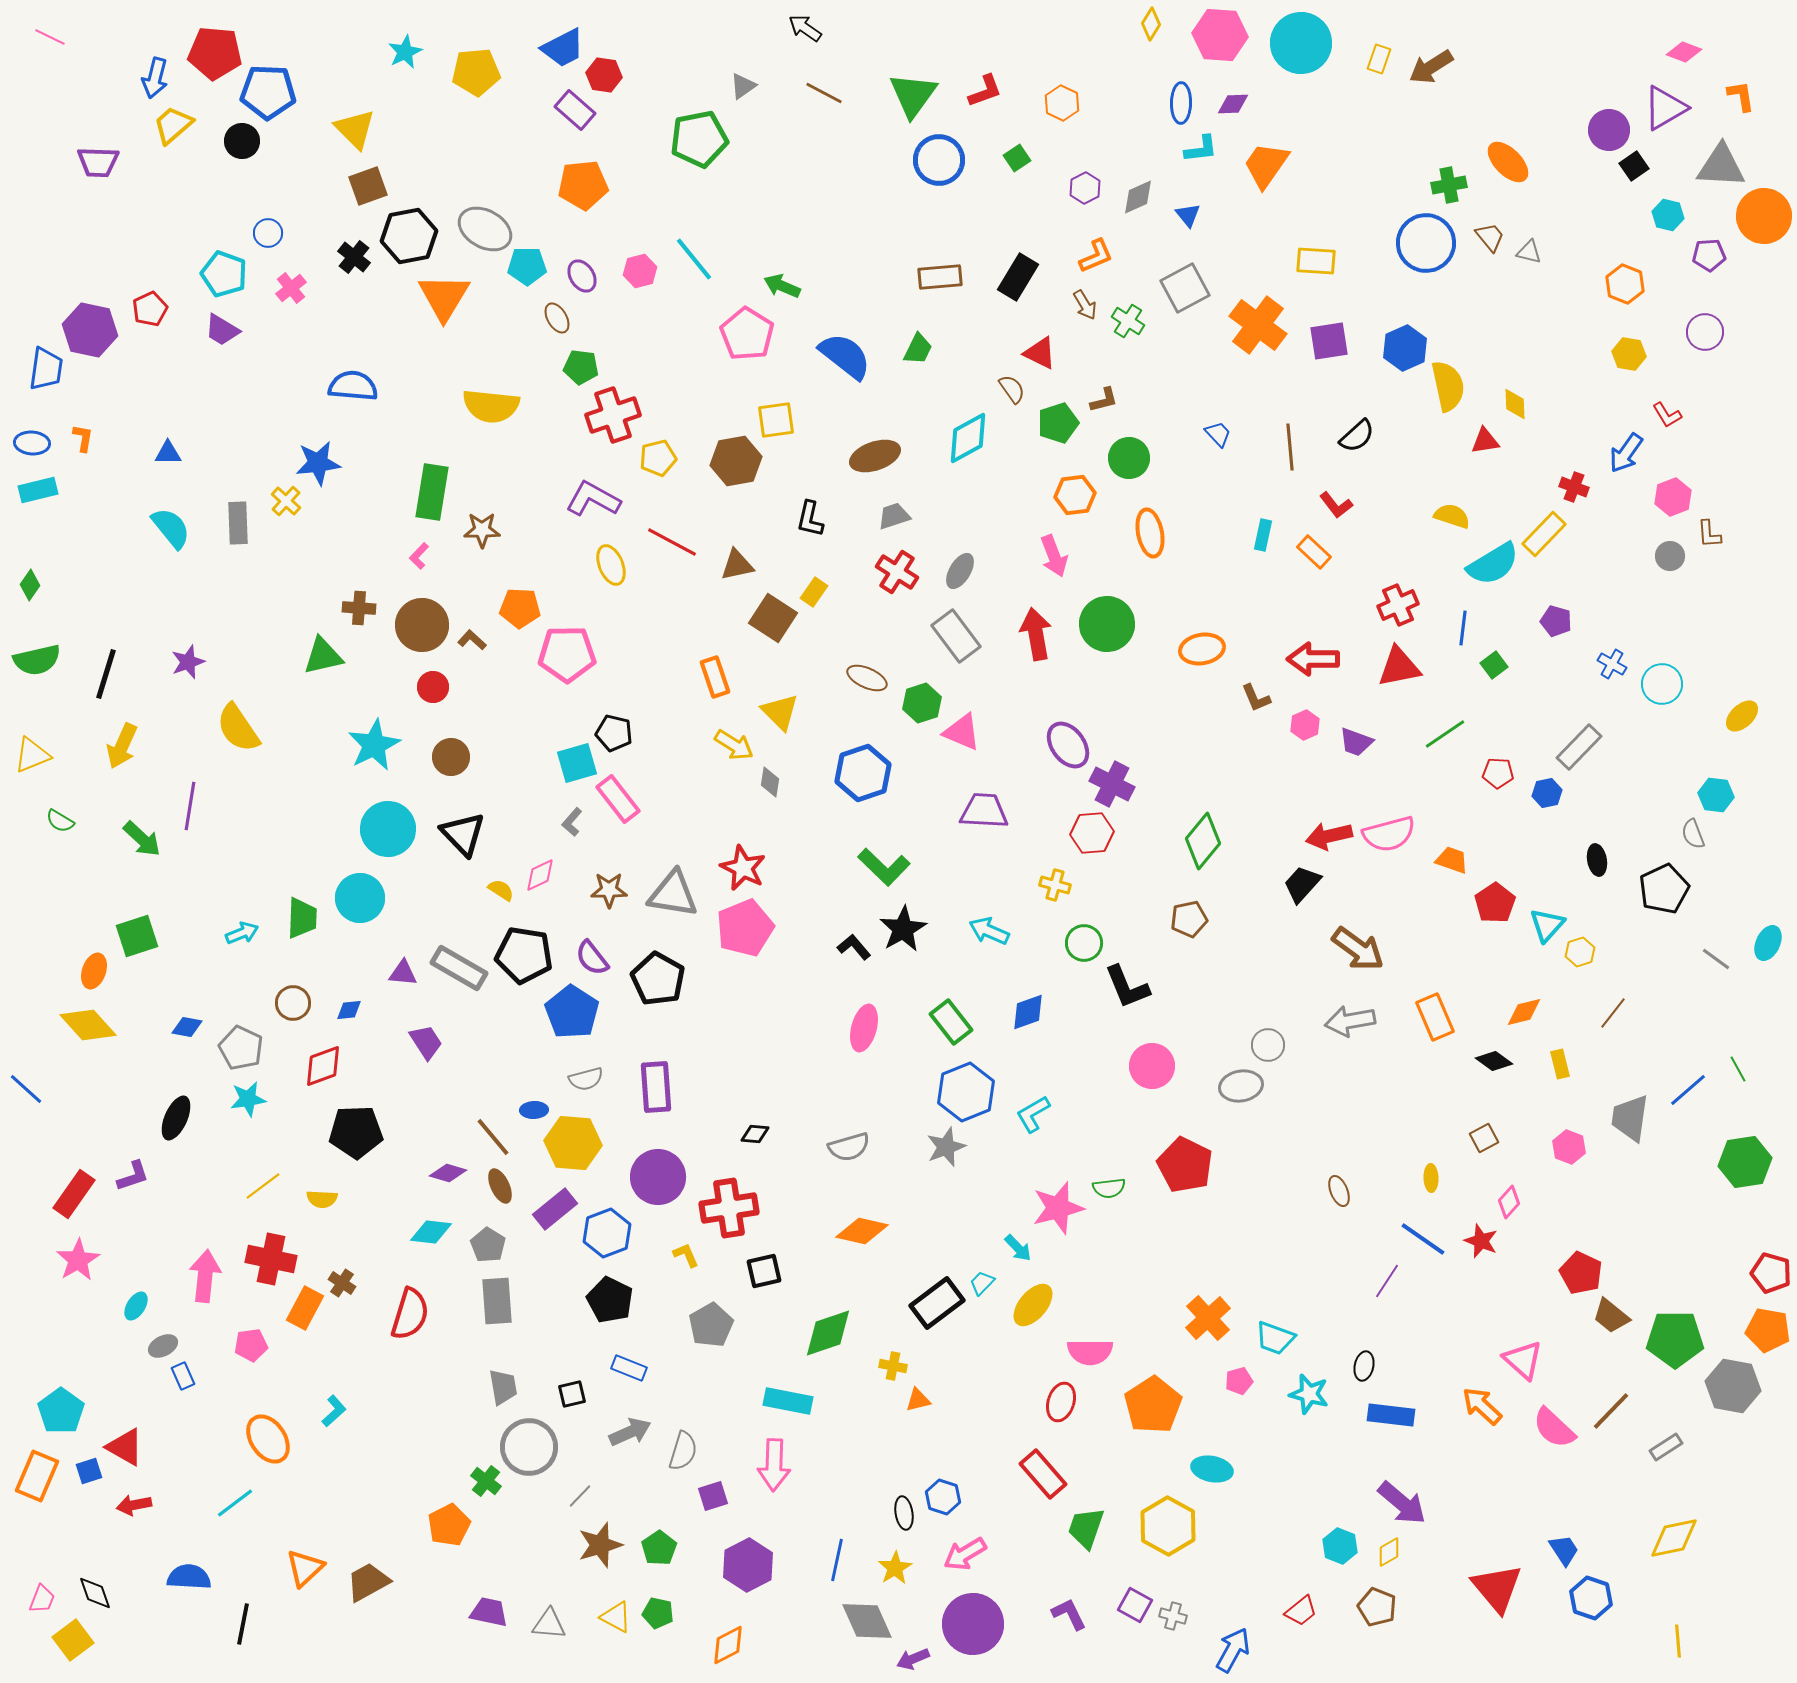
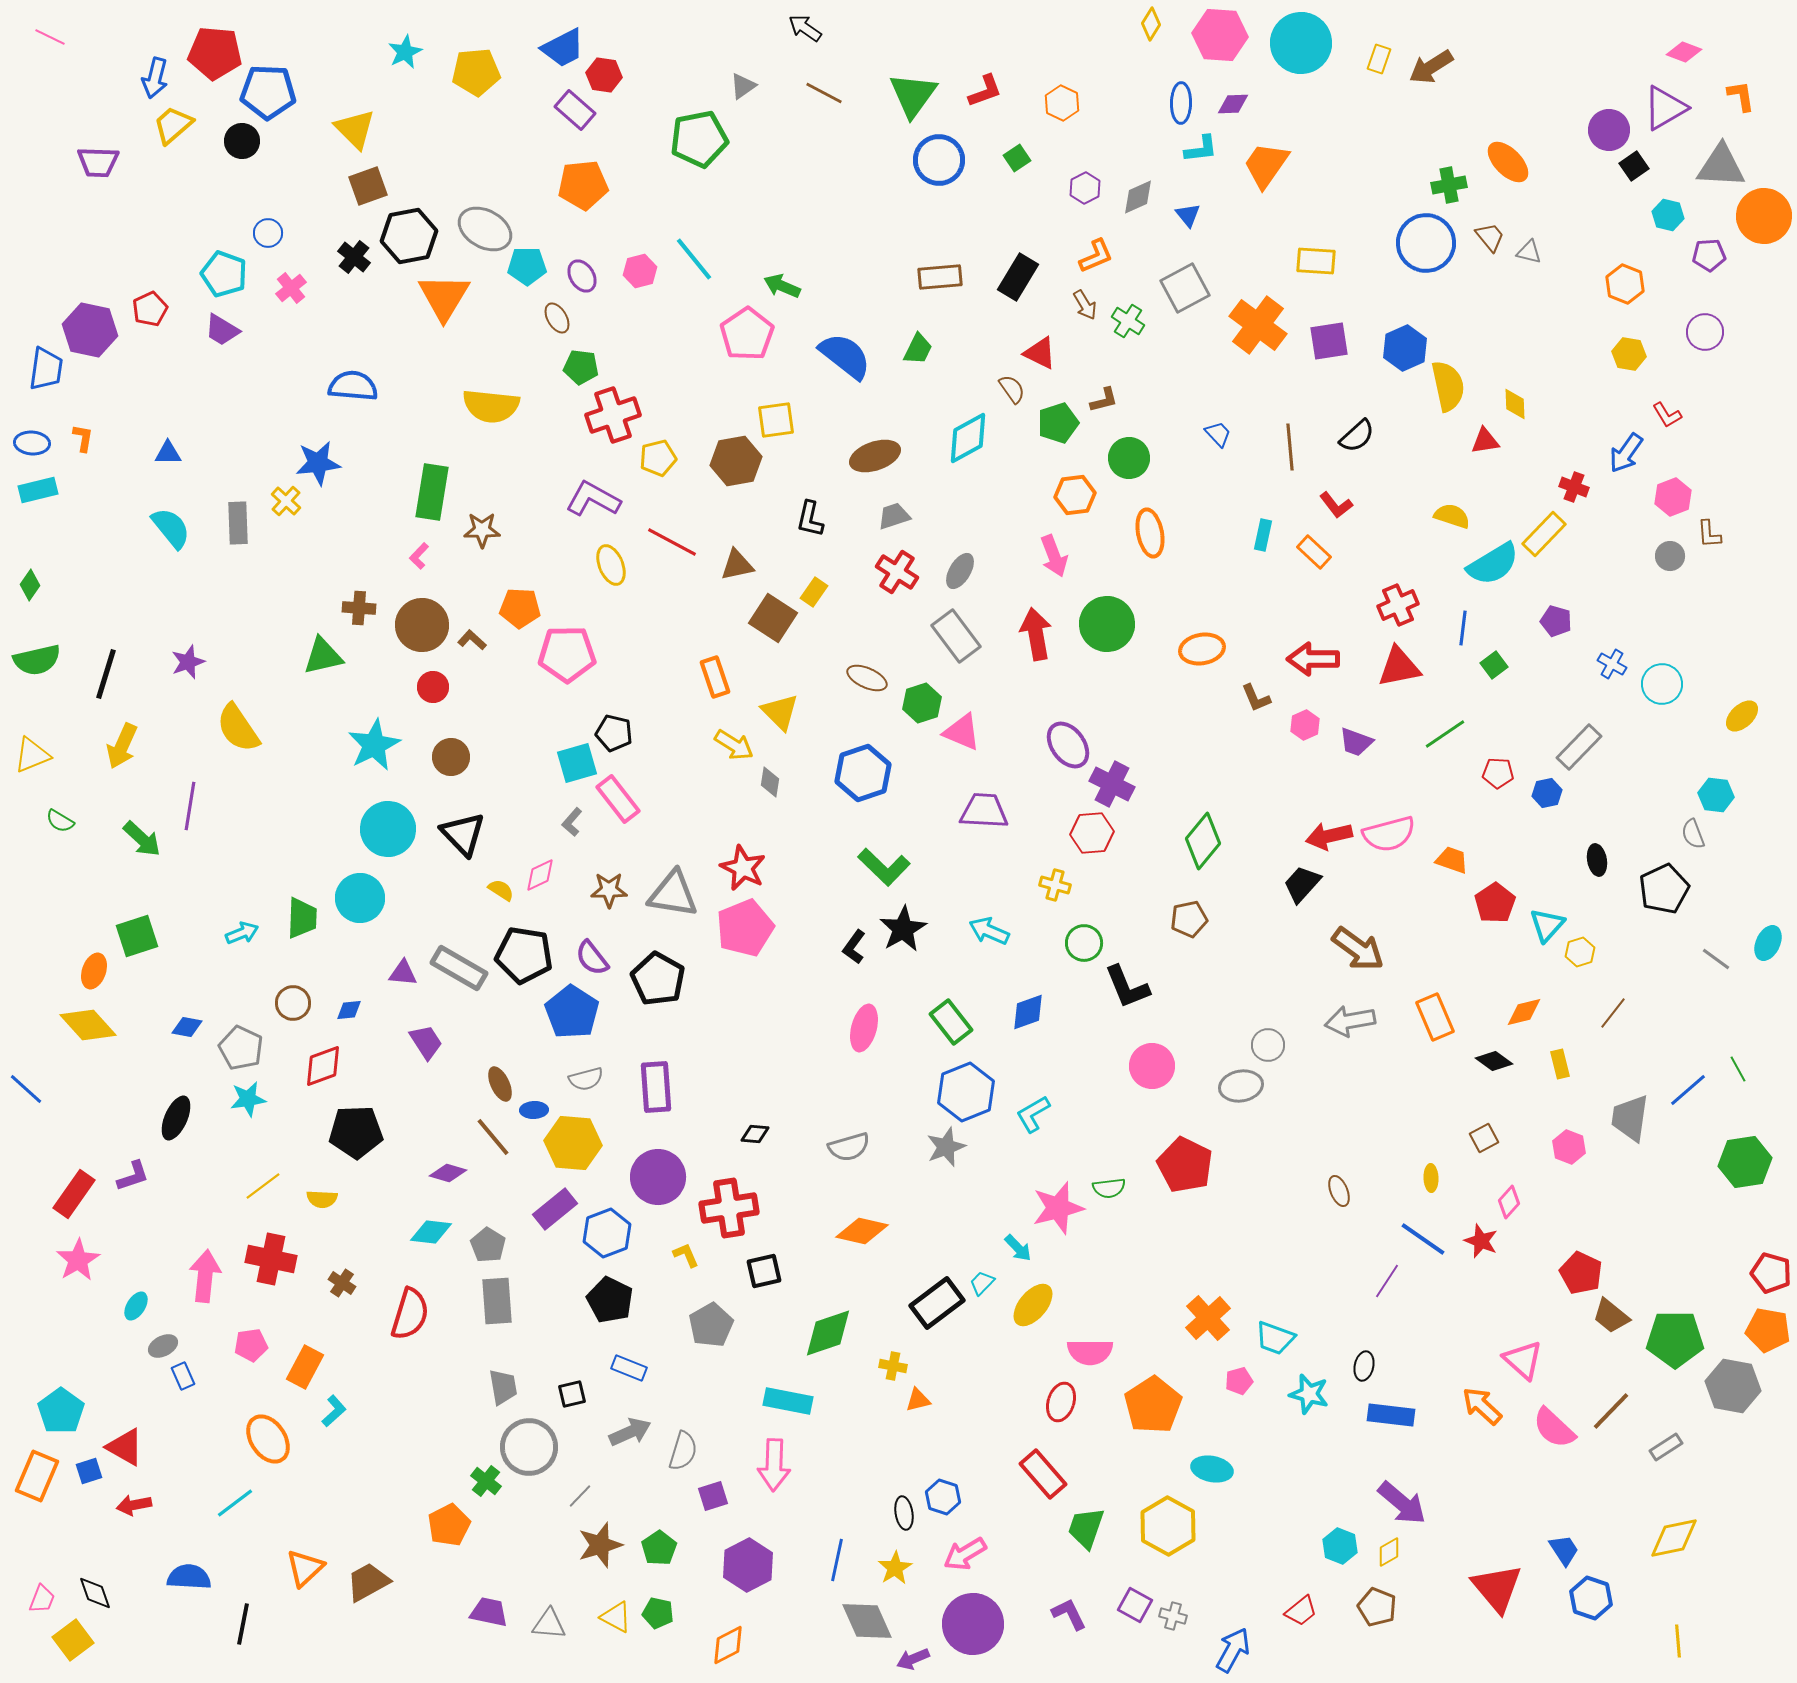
pink pentagon at (747, 334): rotated 6 degrees clockwise
black L-shape at (854, 947): rotated 104 degrees counterclockwise
brown ellipse at (500, 1186): moved 102 px up
orange rectangle at (305, 1308): moved 59 px down
